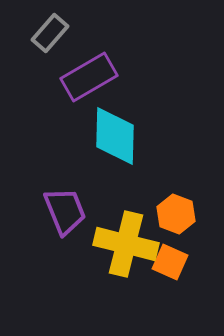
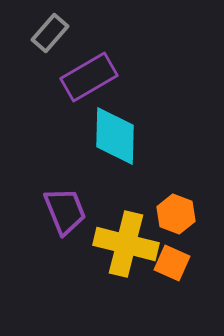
orange square: moved 2 px right, 1 px down
